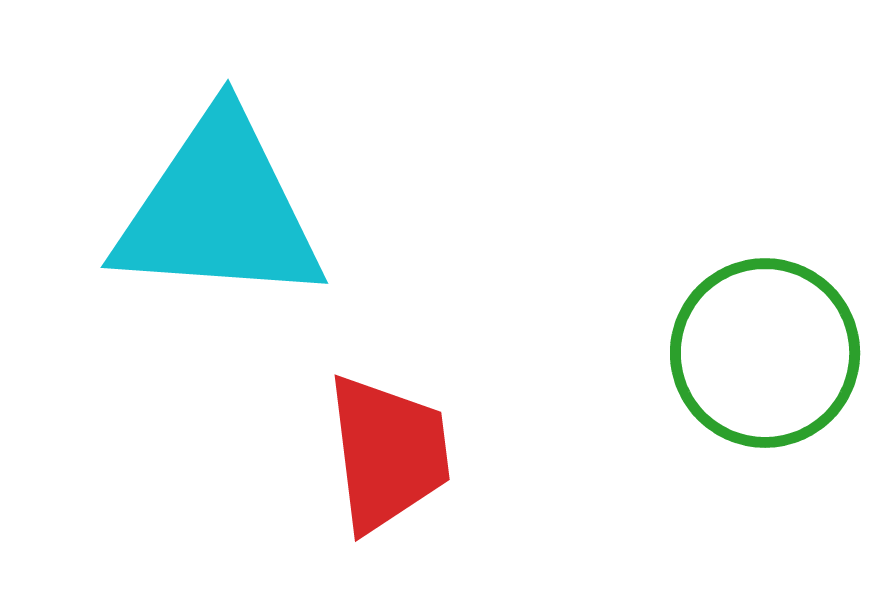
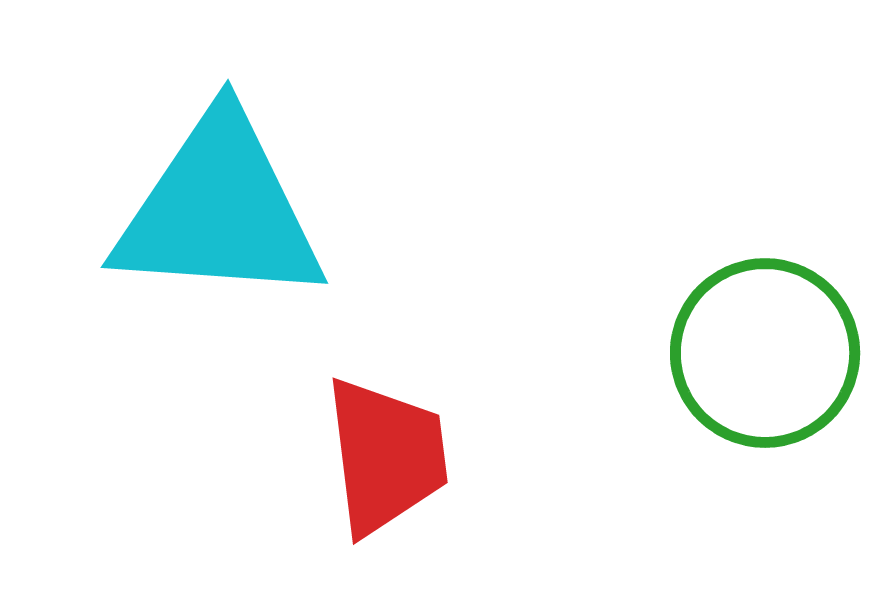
red trapezoid: moved 2 px left, 3 px down
